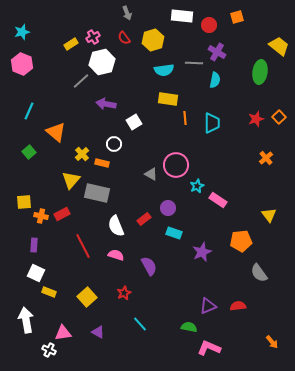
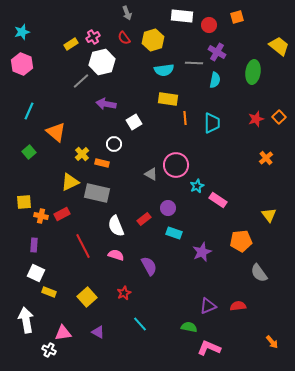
green ellipse at (260, 72): moved 7 px left
yellow triangle at (71, 180): moved 1 px left, 2 px down; rotated 24 degrees clockwise
